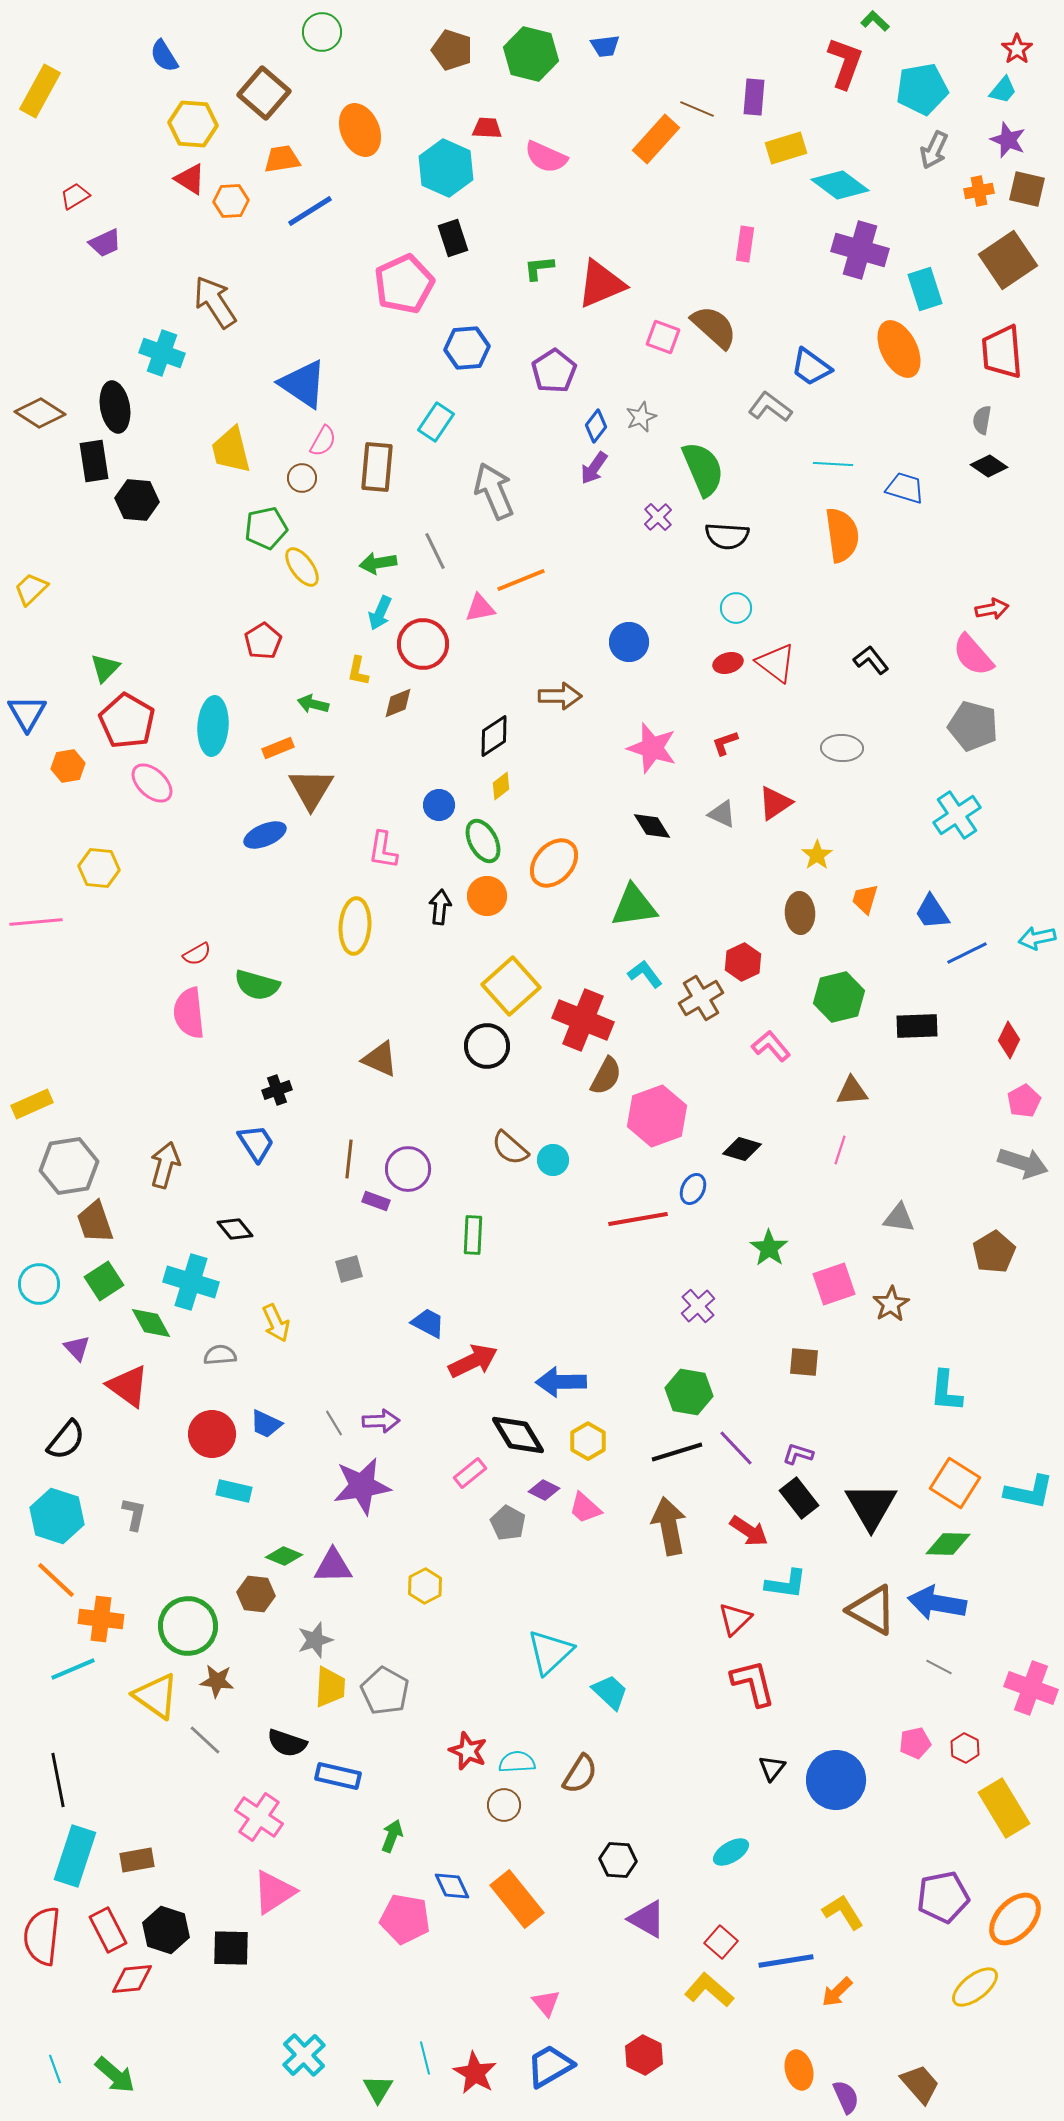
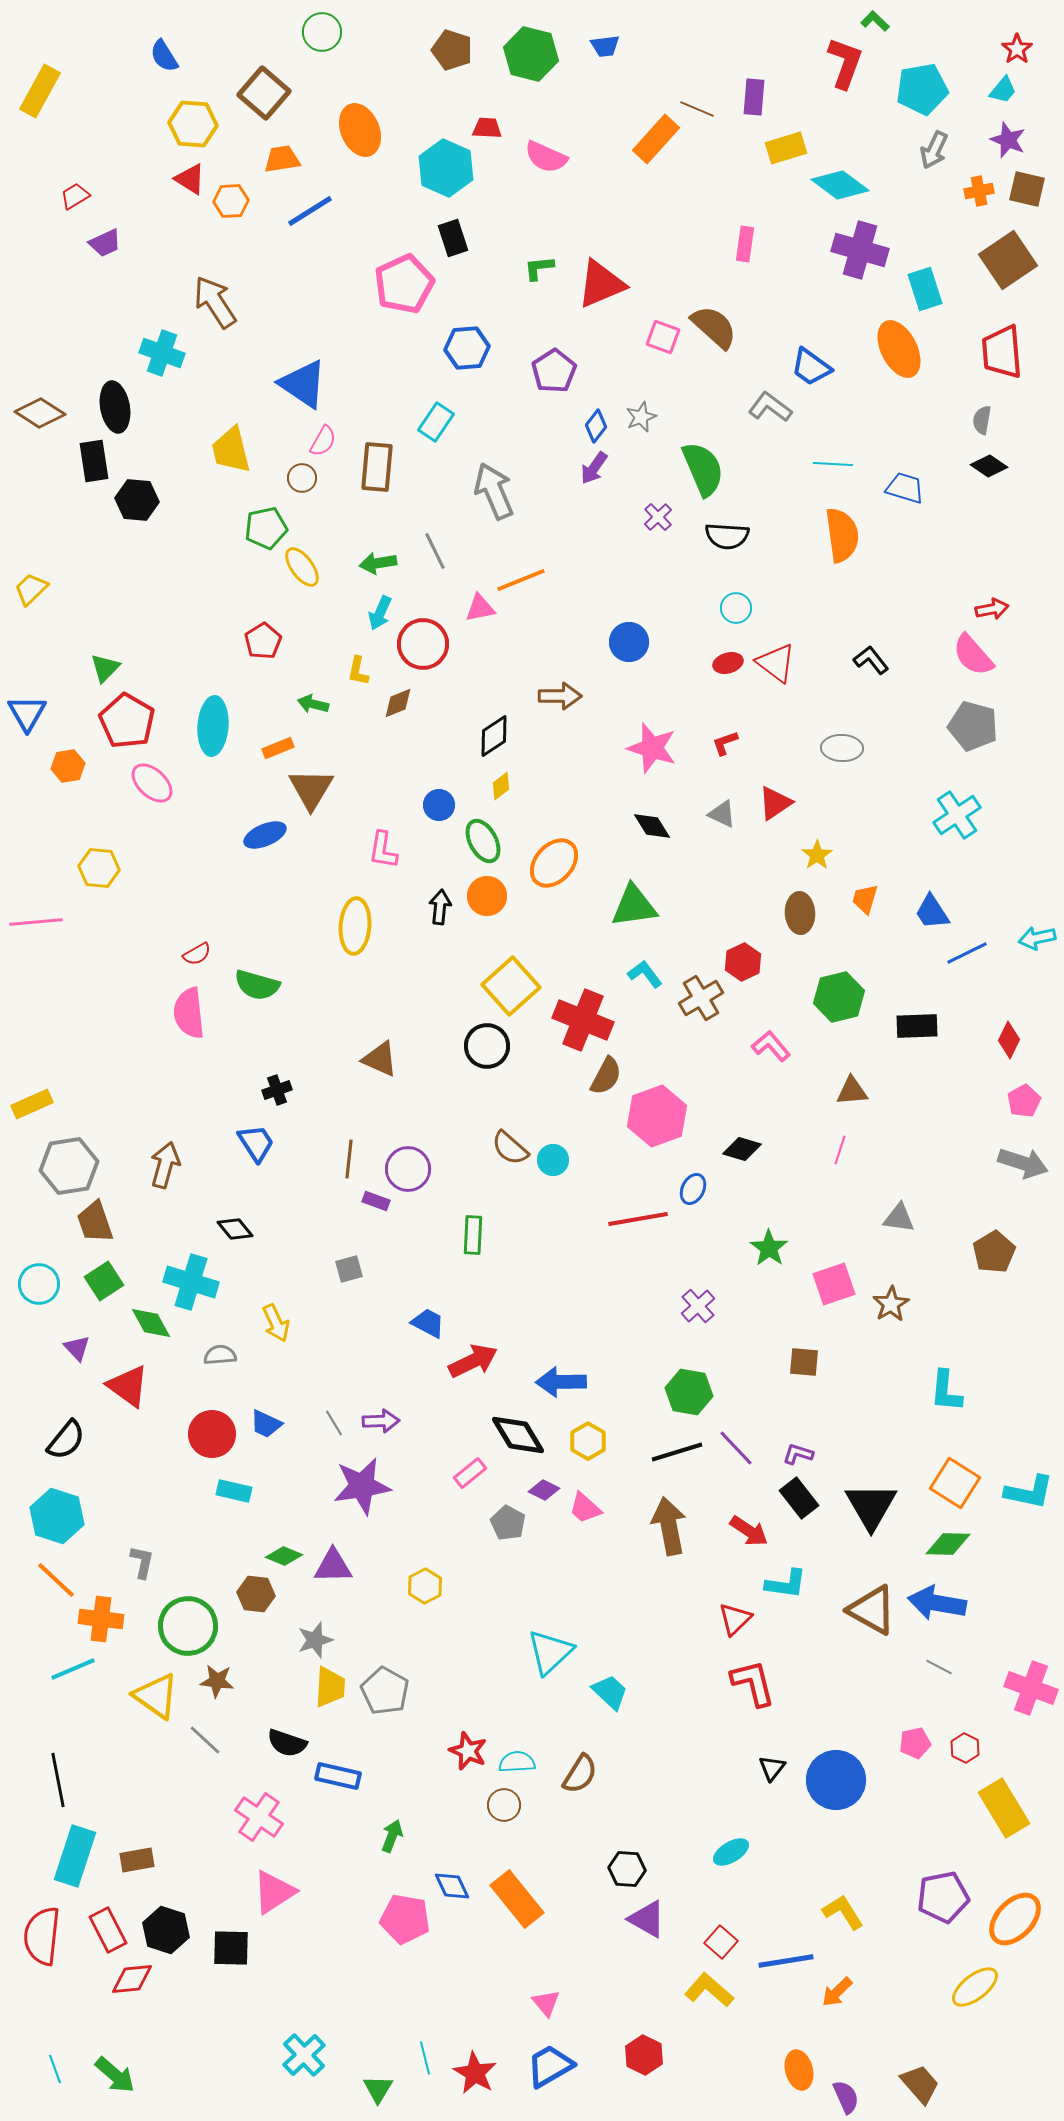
gray L-shape at (134, 1514): moved 8 px right, 48 px down
black hexagon at (618, 1860): moved 9 px right, 9 px down
